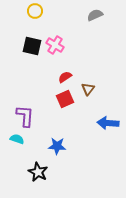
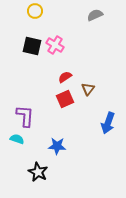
blue arrow: rotated 75 degrees counterclockwise
